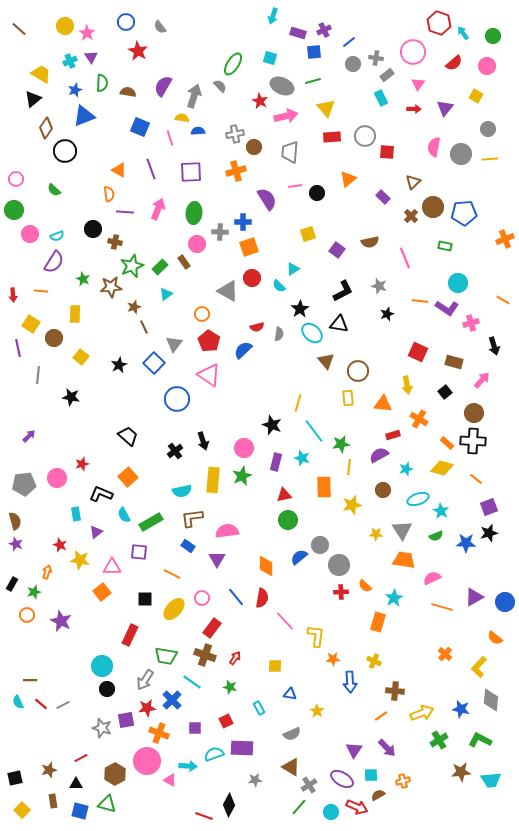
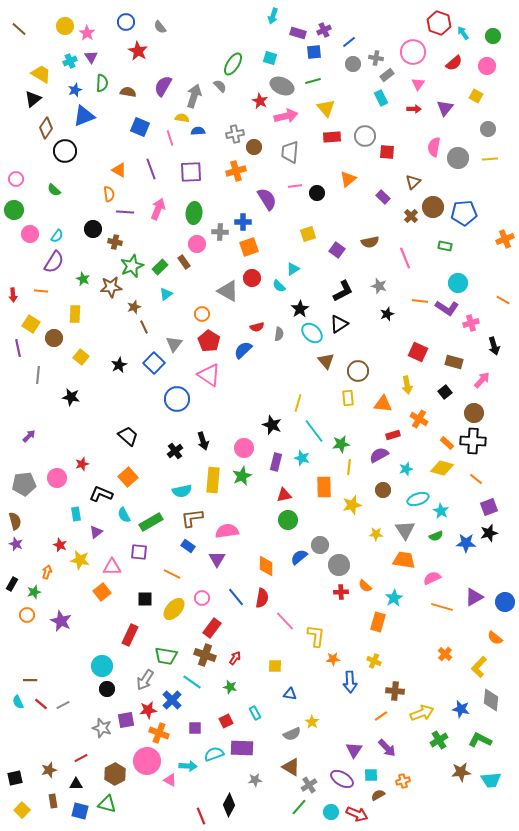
gray circle at (461, 154): moved 3 px left, 4 px down
cyan semicircle at (57, 236): rotated 32 degrees counterclockwise
black triangle at (339, 324): rotated 42 degrees counterclockwise
gray triangle at (402, 530): moved 3 px right
red star at (147, 708): moved 1 px right, 2 px down
cyan rectangle at (259, 708): moved 4 px left, 5 px down
yellow star at (317, 711): moved 5 px left, 11 px down
red arrow at (357, 807): moved 7 px down
red line at (204, 816): moved 3 px left; rotated 48 degrees clockwise
